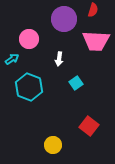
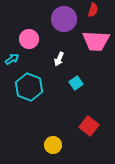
white arrow: rotated 16 degrees clockwise
